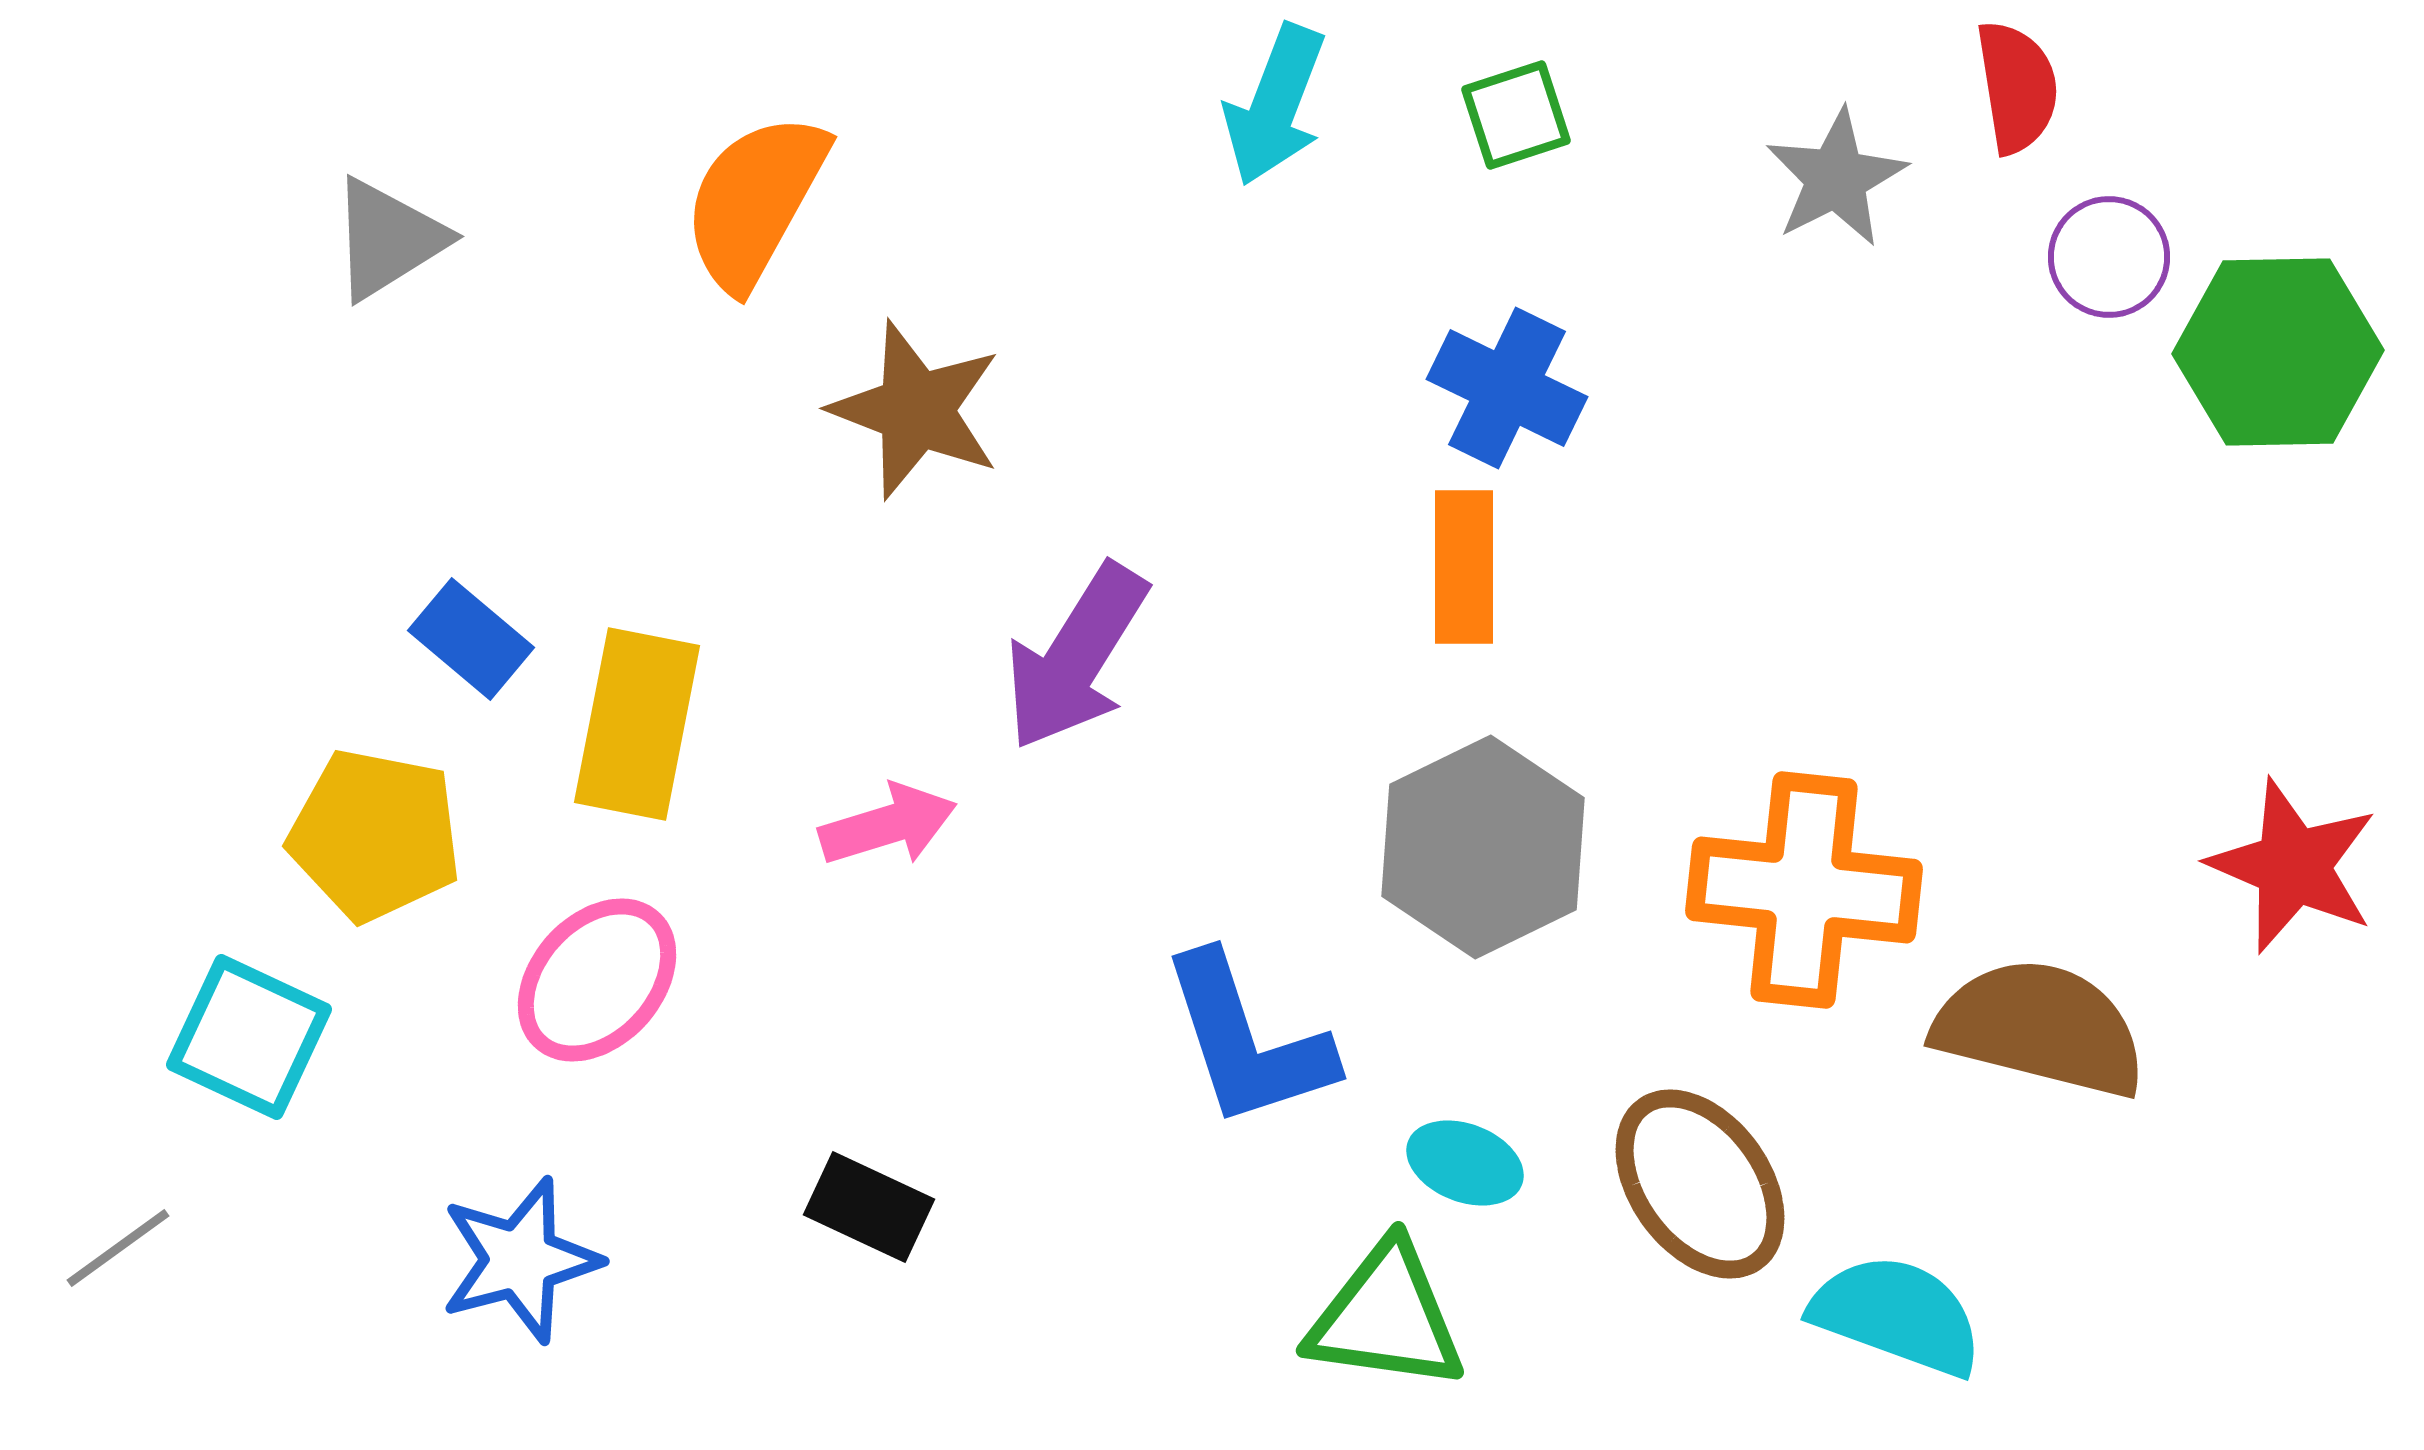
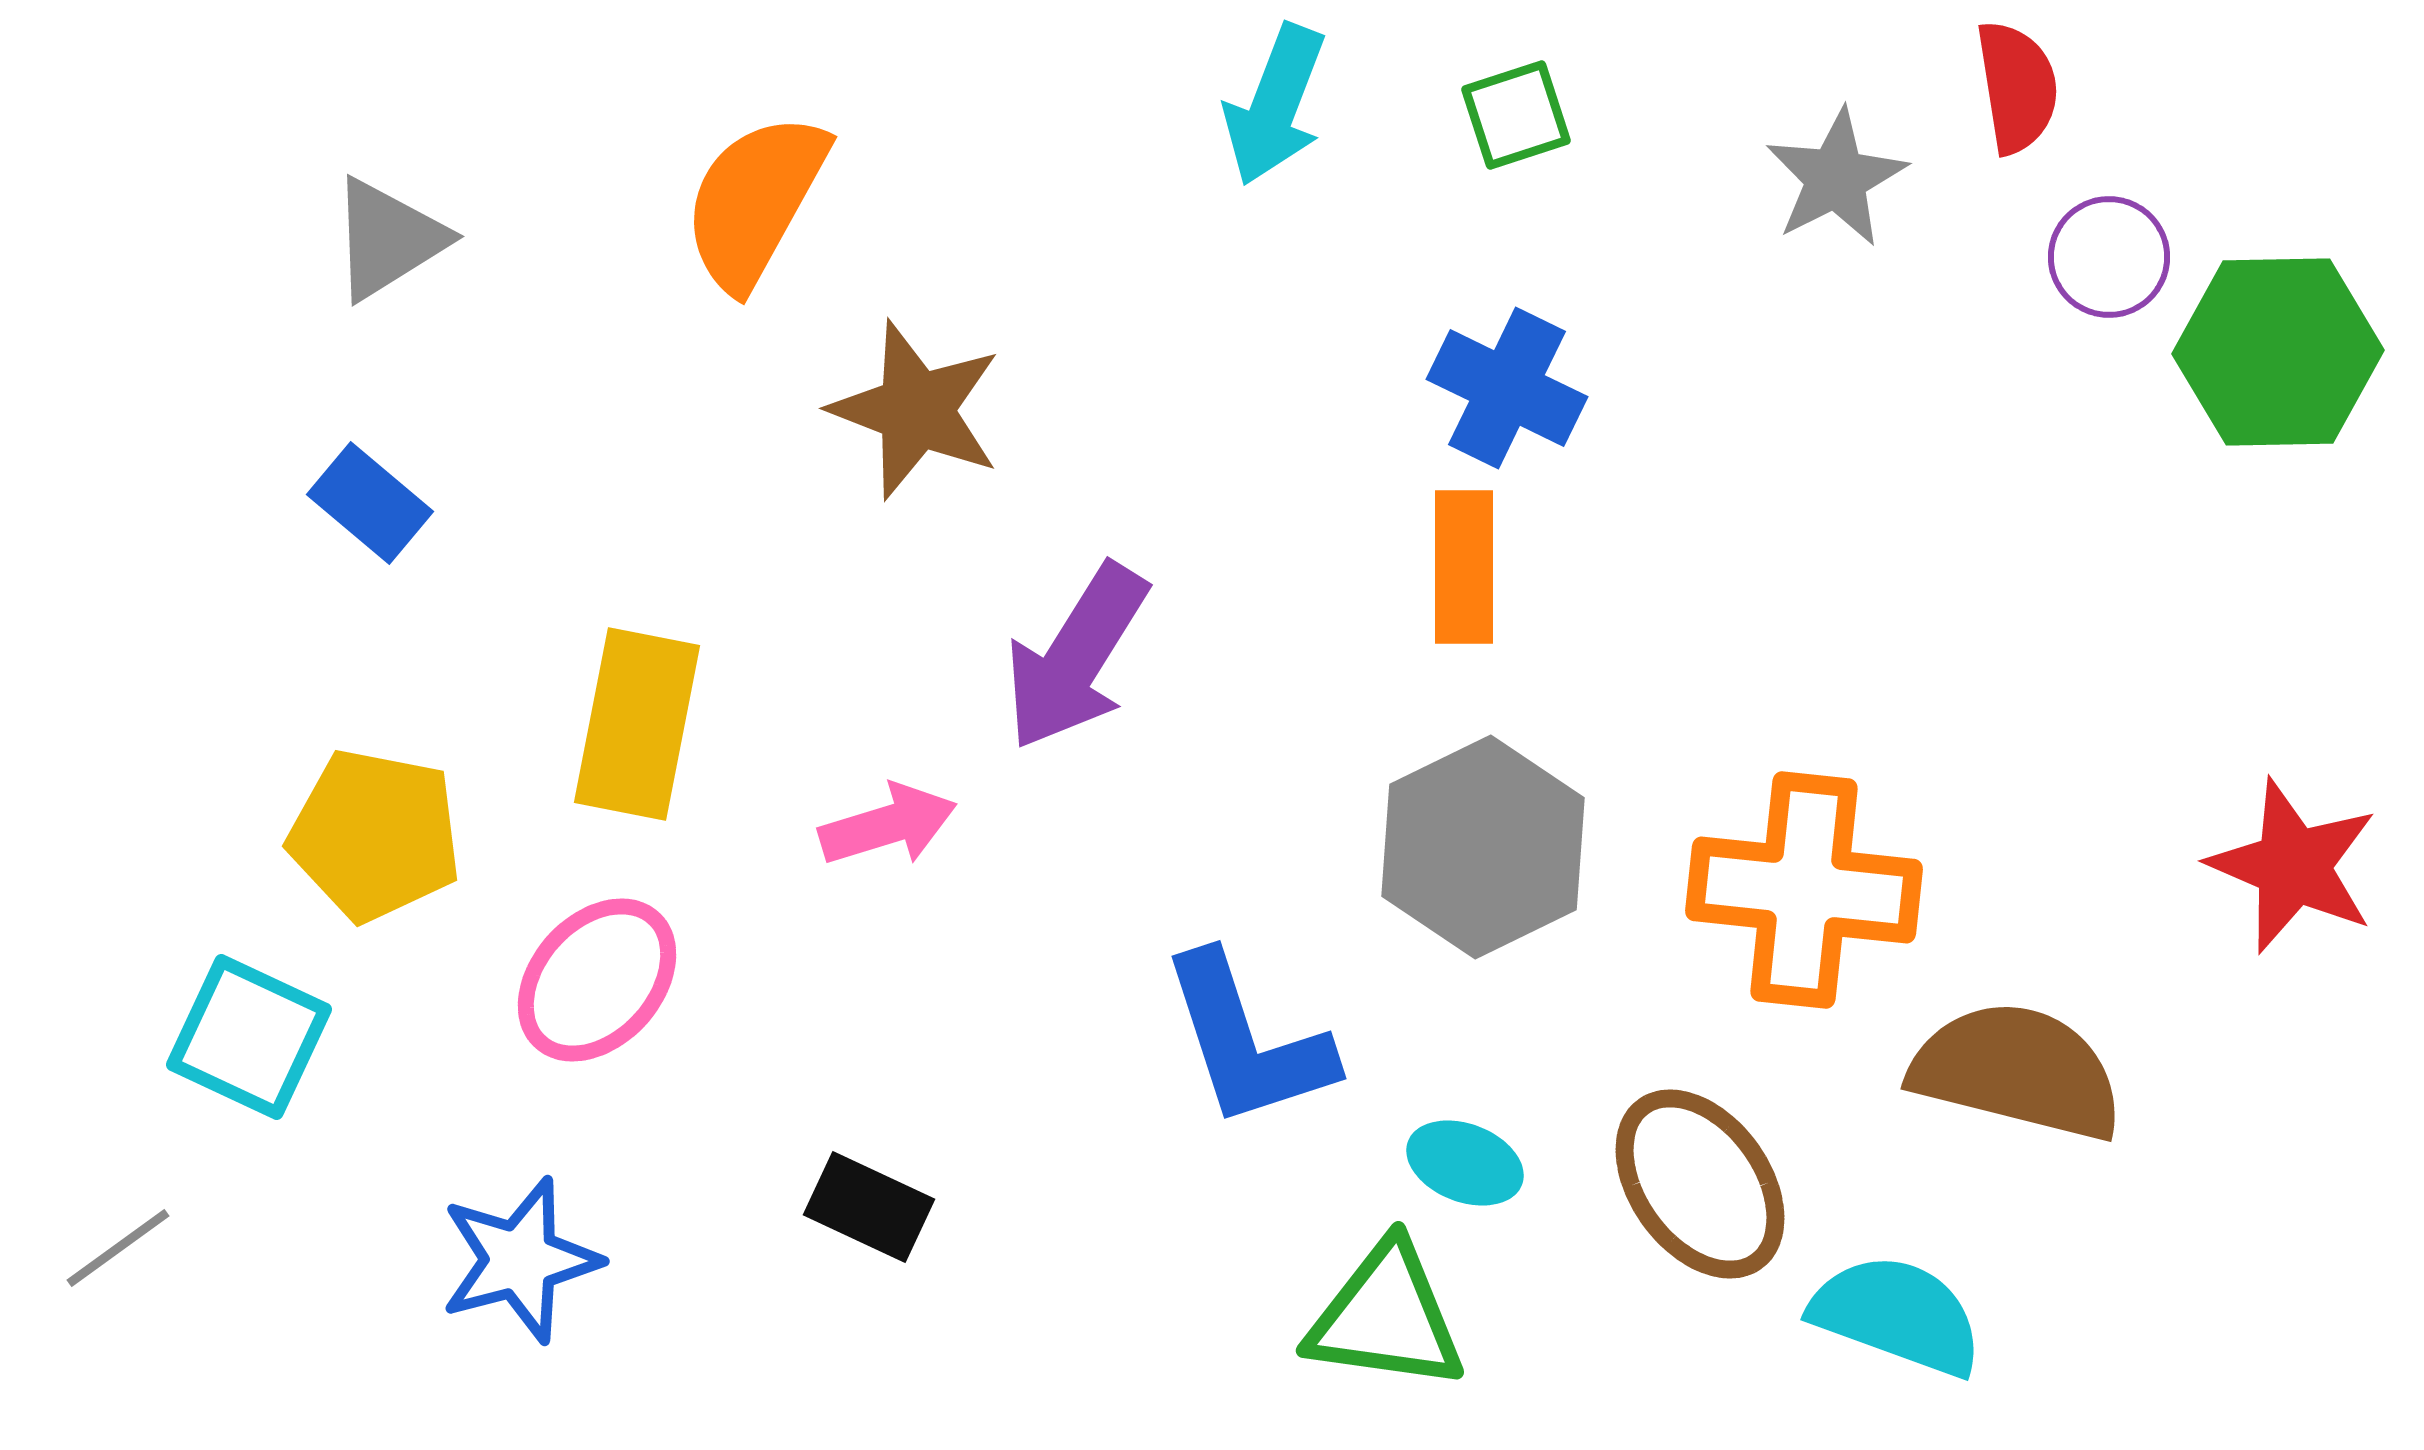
blue rectangle: moved 101 px left, 136 px up
brown semicircle: moved 23 px left, 43 px down
